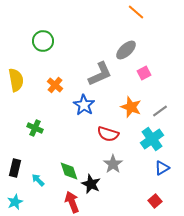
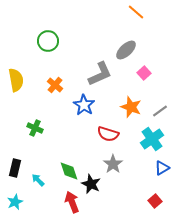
green circle: moved 5 px right
pink square: rotated 16 degrees counterclockwise
